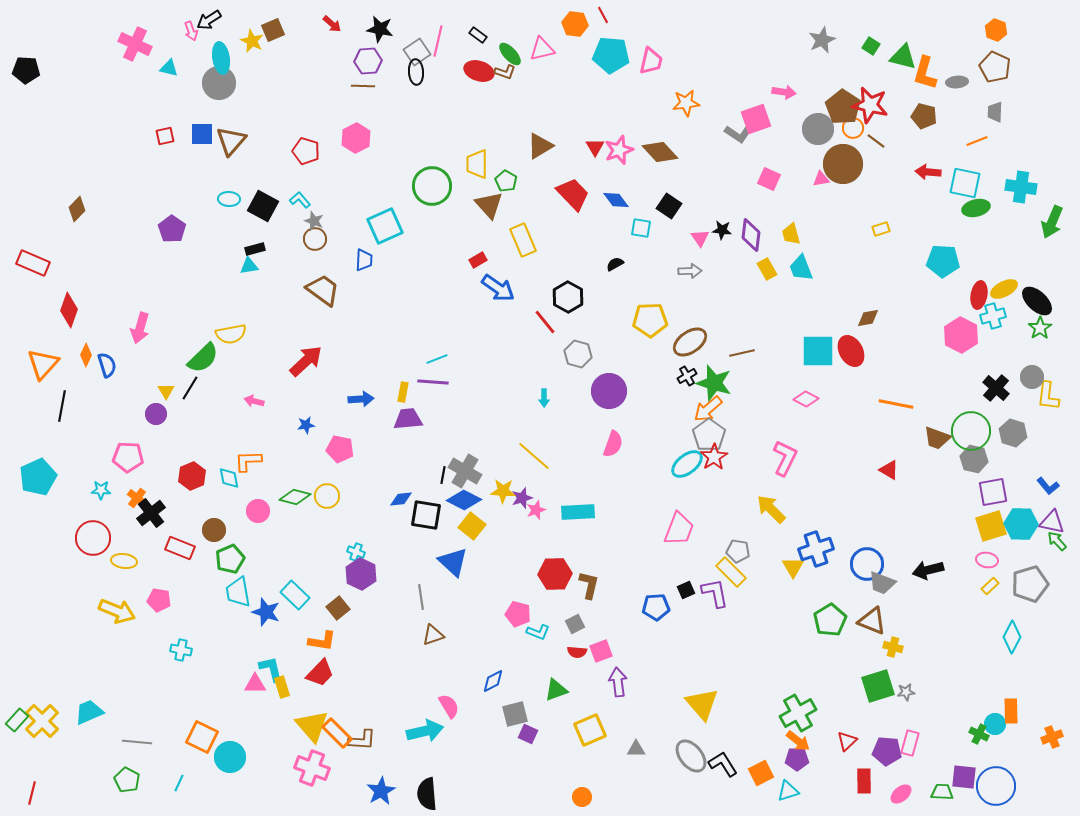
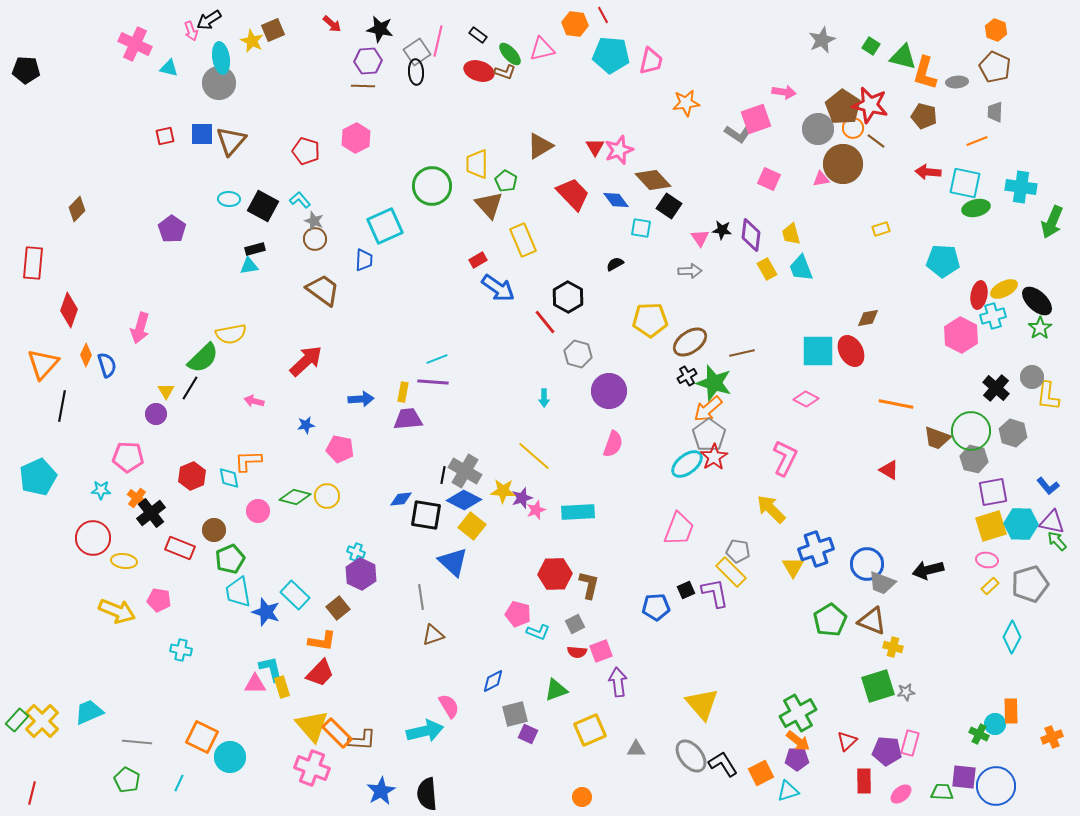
brown diamond at (660, 152): moved 7 px left, 28 px down
red rectangle at (33, 263): rotated 72 degrees clockwise
